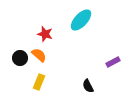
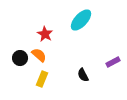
red star: rotated 14 degrees clockwise
yellow rectangle: moved 3 px right, 3 px up
black semicircle: moved 5 px left, 11 px up
